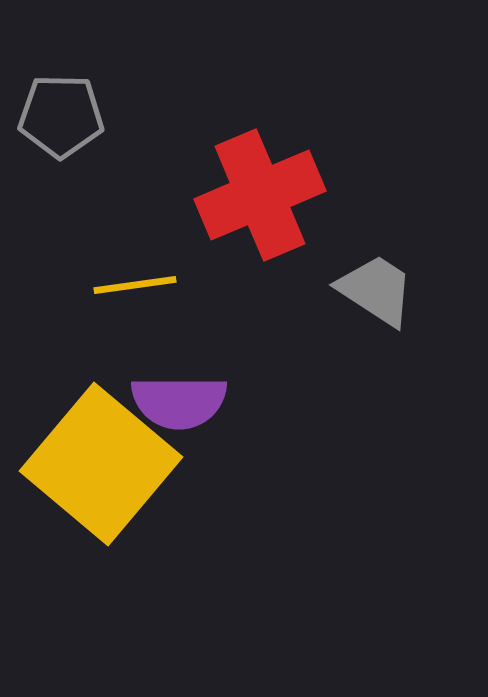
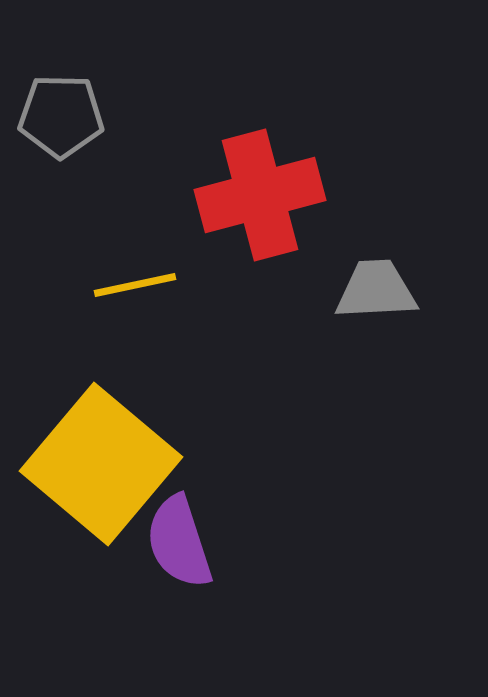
red cross: rotated 8 degrees clockwise
yellow line: rotated 4 degrees counterclockwise
gray trapezoid: rotated 36 degrees counterclockwise
purple semicircle: moved 140 px down; rotated 72 degrees clockwise
